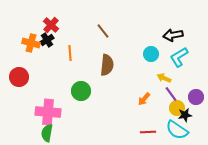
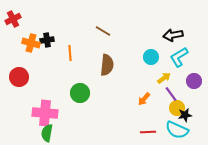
red cross: moved 38 px left, 6 px up; rotated 21 degrees clockwise
brown line: rotated 21 degrees counterclockwise
black cross: rotated 24 degrees clockwise
cyan circle: moved 3 px down
yellow arrow: rotated 120 degrees clockwise
green circle: moved 1 px left, 2 px down
purple circle: moved 2 px left, 16 px up
pink cross: moved 3 px left, 1 px down
cyan semicircle: rotated 10 degrees counterclockwise
